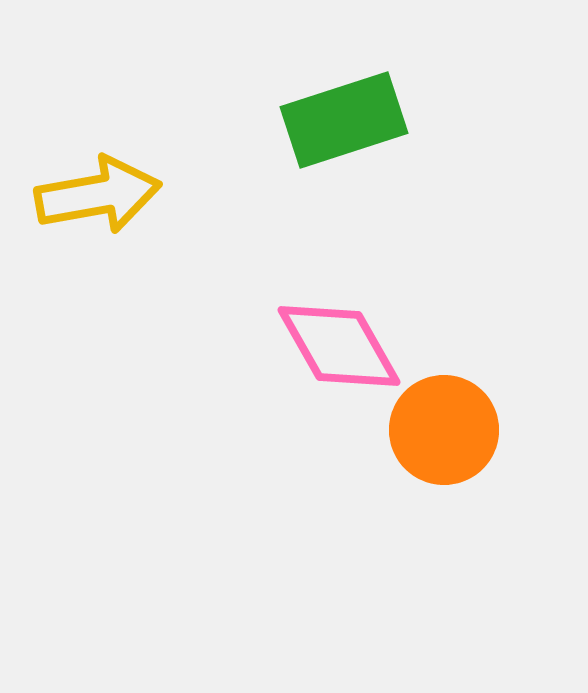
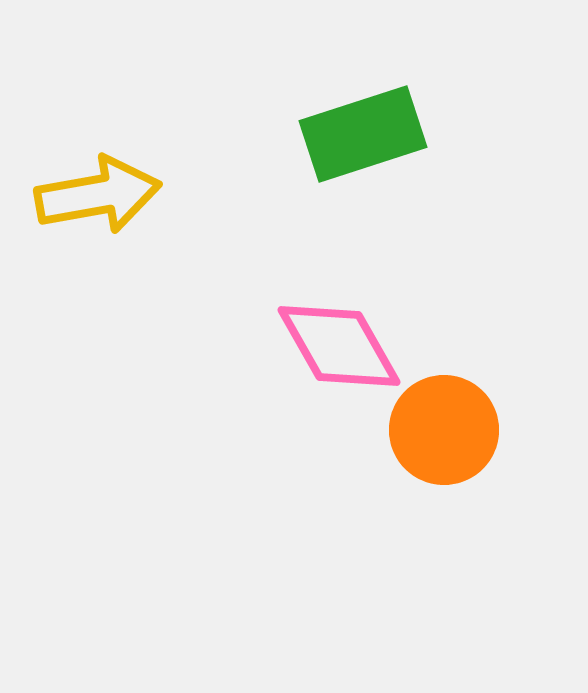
green rectangle: moved 19 px right, 14 px down
